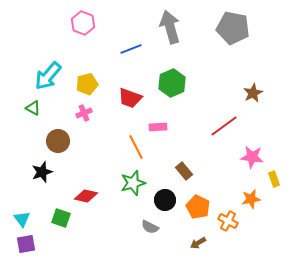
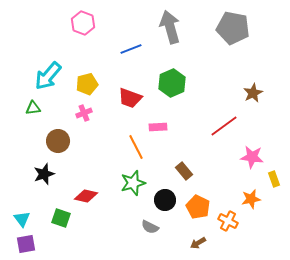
green triangle: rotated 35 degrees counterclockwise
black star: moved 2 px right, 2 px down
